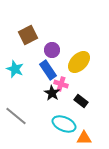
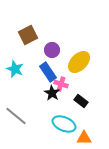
blue rectangle: moved 2 px down
